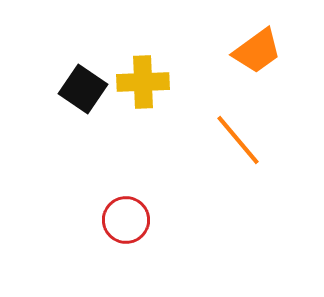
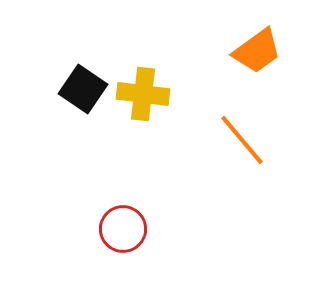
yellow cross: moved 12 px down; rotated 9 degrees clockwise
orange line: moved 4 px right
red circle: moved 3 px left, 9 px down
